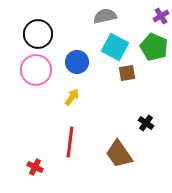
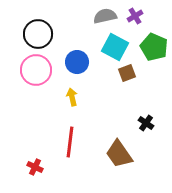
purple cross: moved 26 px left
brown square: rotated 12 degrees counterclockwise
yellow arrow: rotated 48 degrees counterclockwise
